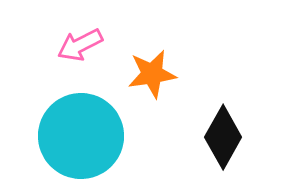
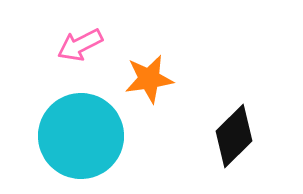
orange star: moved 3 px left, 5 px down
black diamond: moved 11 px right, 1 px up; rotated 16 degrees clockwise
